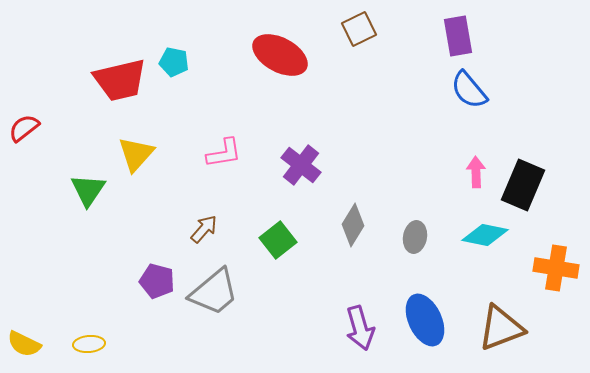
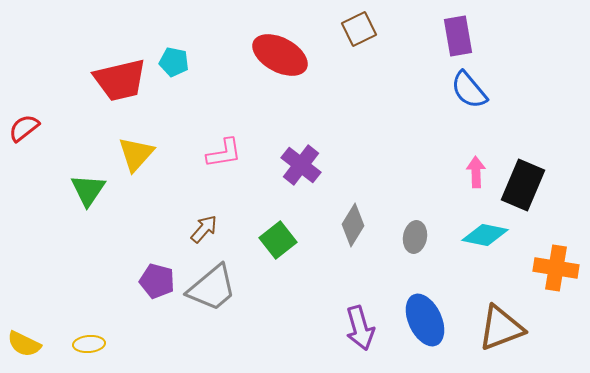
gray trapezoid: moved 2 px left, 4 px up
